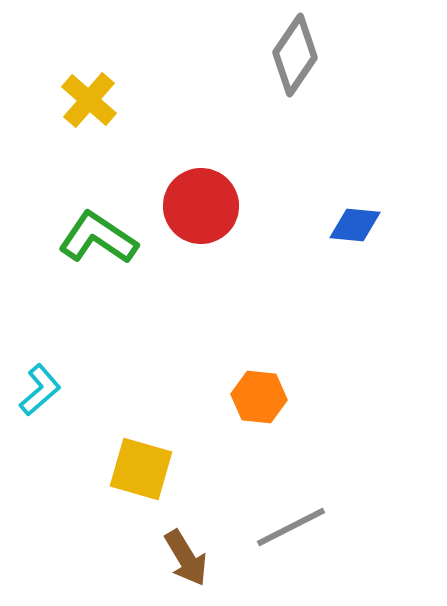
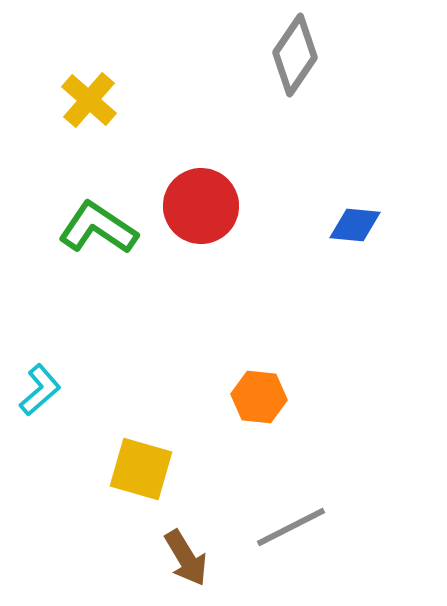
green L-shape: moved 10 px up
